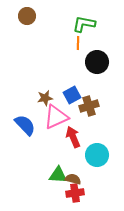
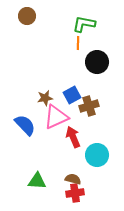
green triangle: moved 21 px left, 6 px down
